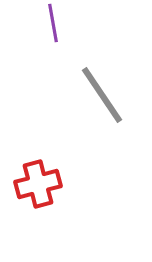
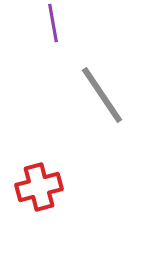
red cross: moved 1 px right, 3 px down
